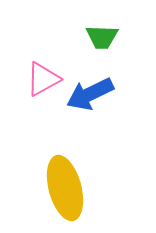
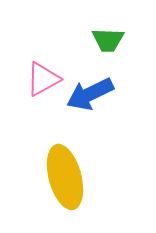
green trapezoid: moved 6 px right, 3 px down
yellow ellipse: moved 11 px up
